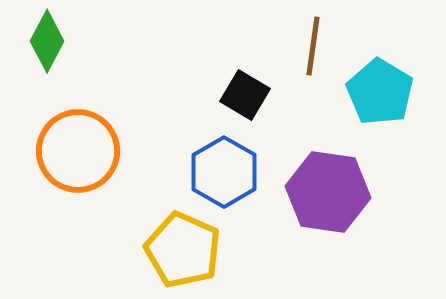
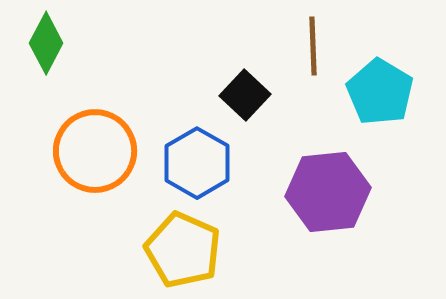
green diamond: moved 1 px left, 2 px down
brown line: rotated 10 degrees counterclockwise
black square: rotated 12 degrees clockwise
orange circle: moved 17 px right
blue hexagon: moved 27 px left, 9 px up
purple hexagon: rotated 14 degrees counterclockwise
